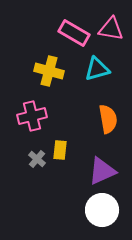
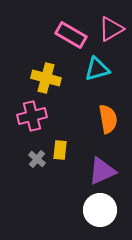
pink triangle: rotated 40 degrees counterclockwise
pink rectangle: moved 3 px left, 2 px down
yellow cross: moved 3 px left, 7 px down
white circle: moved 2 px left
